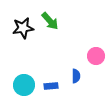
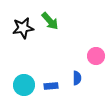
blue semicircle: moved 1 px right, 2 px down
